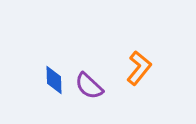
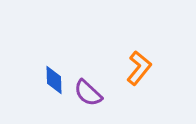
purple semicircle: moved 1 px left, 7 px down
